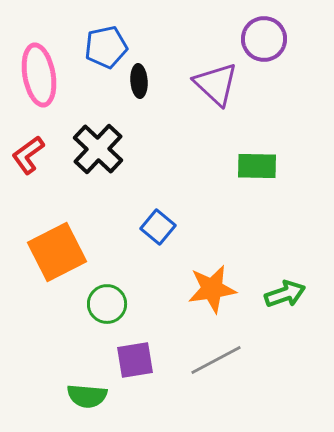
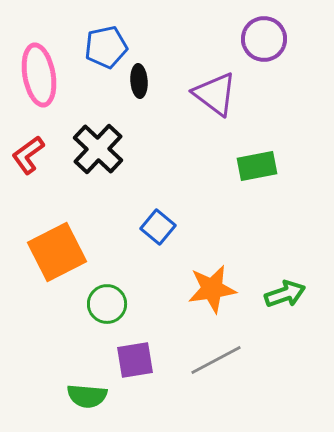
purple triangle: moved 1 px left, 10 px down; rotated 6 degrees counterclockwise
green rectangle: rotated 12 degrees counterclockwise
